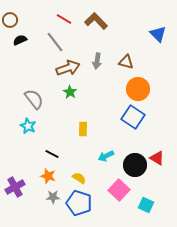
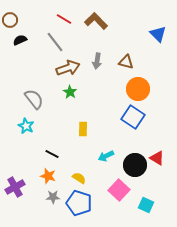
cyan star: moved 2 px left
